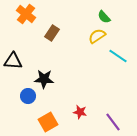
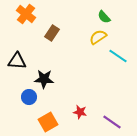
yellow semicircle: moved 1 px right, 1 px down
black triangle: moved 4 px right
blue circle: moved 1 px right, 1 px down
purple line: moved 1 px left; rotated 18 degrees counterclockwise
